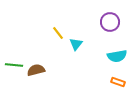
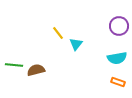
purple circle: moved 9 px right, 4 px down
cyan semicircle: moved 2 px down
